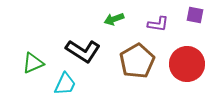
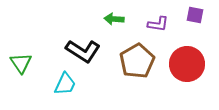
green arrow: rotated 24 degrees clockwise
green triangle: moved 12 px left; rotated 40 degrees counterclockwise
